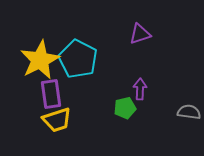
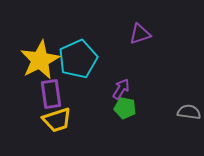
cyan pentagon: rotated 21 degrees clockwise
purple arrow: moved 19 px left; rotated 30 degrees clockwise
green pentagon: rotated 25 degrees clockwise
